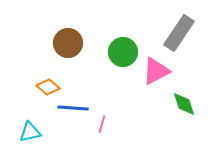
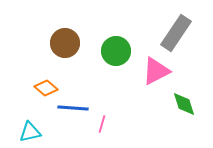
gray rectangle: moved 3 px left
brown circle: moved 3 px left
green circle: moved 7 px left, 1 px up
orange diamond: moved 2 px left, 1 px down
